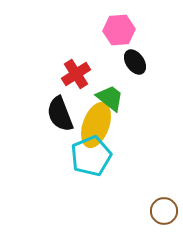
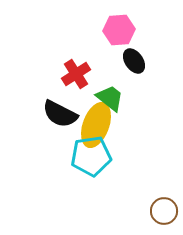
black ellipse: moved 1 px left, 1 px up
black semicircle: rotated 42 degrees counterclockwise
cyan pentagon: rotated 15 degrees clockwise
